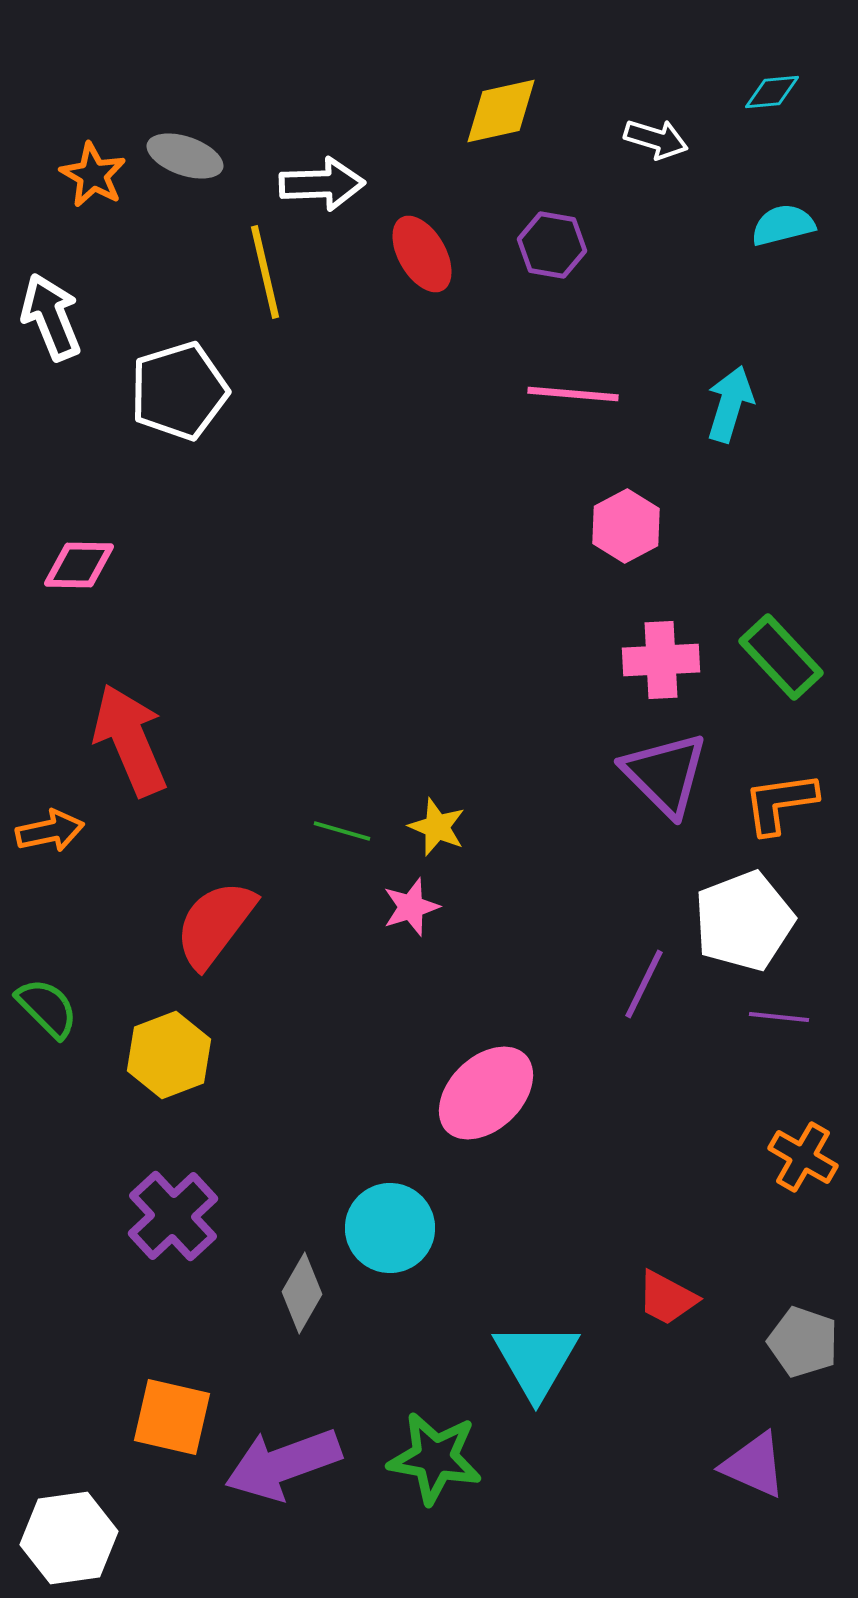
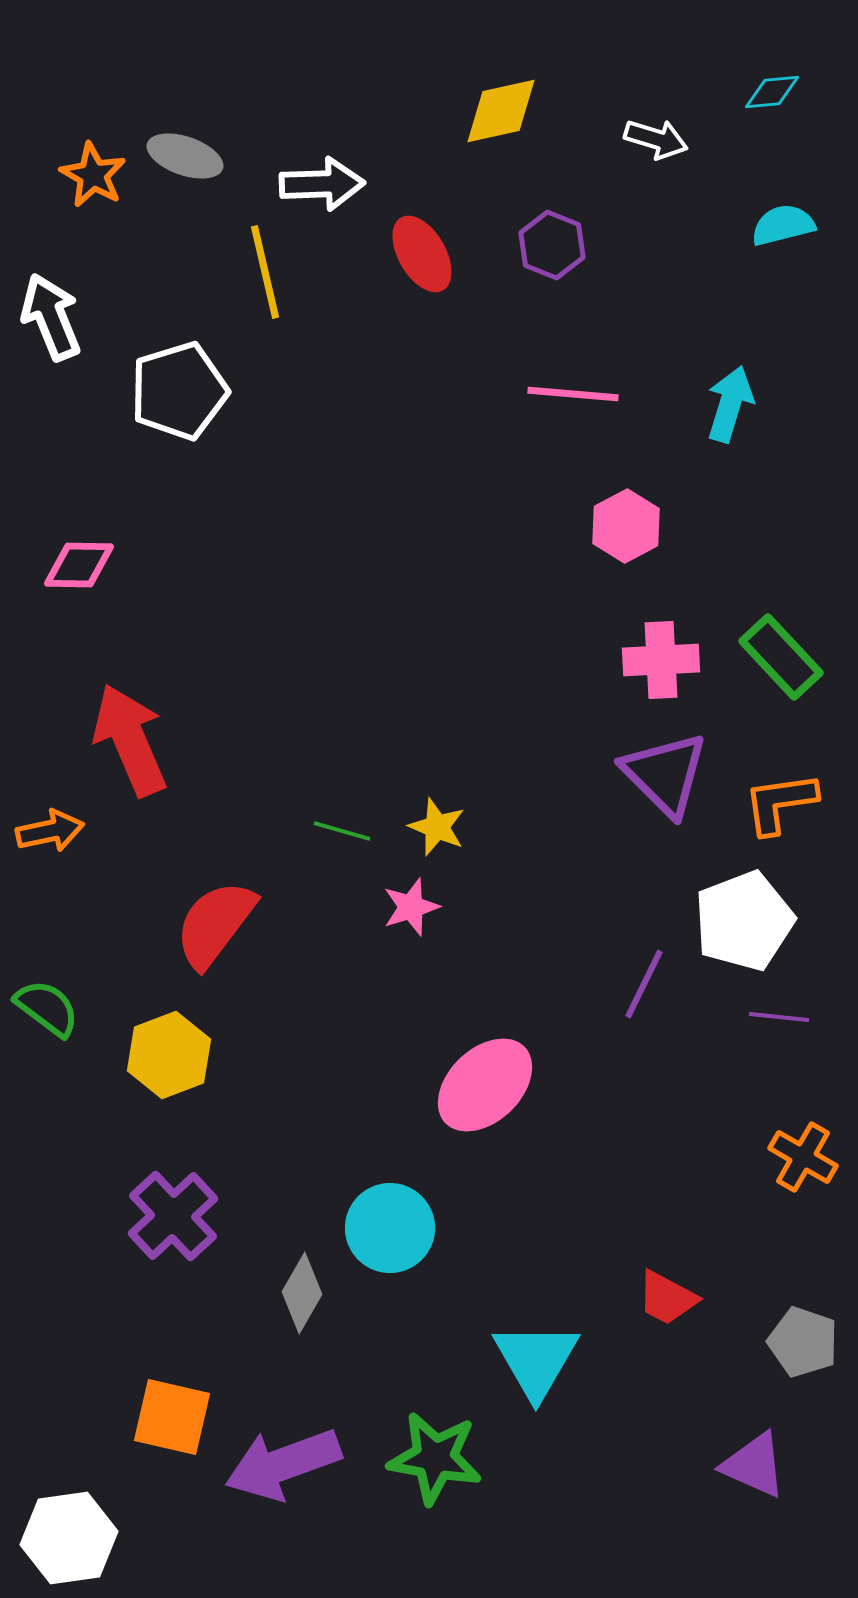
purple hexagon at (552, 245): rotated 12 degrees clockwise
green semicircle at (47, 1008): rotated 8 degrees counterclockwise
pink ellipse at (486, 1093): moved 1 px left, 8 px up
